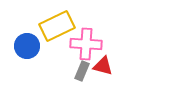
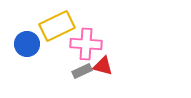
blue circle: moved 2 px up
gray rectangle: rotated 42 degrees clockwise
